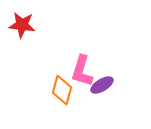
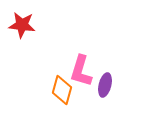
pink L-shape: moved 1 px left
purple ellipse: moved 3 px right; rotated 45 degrees counterclockwise
